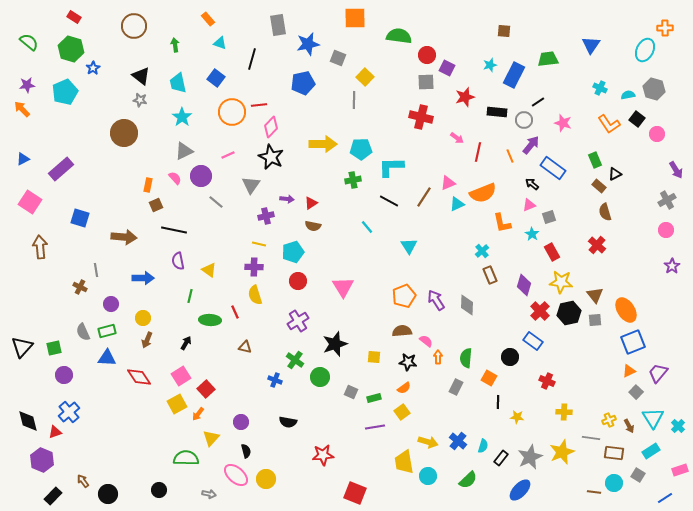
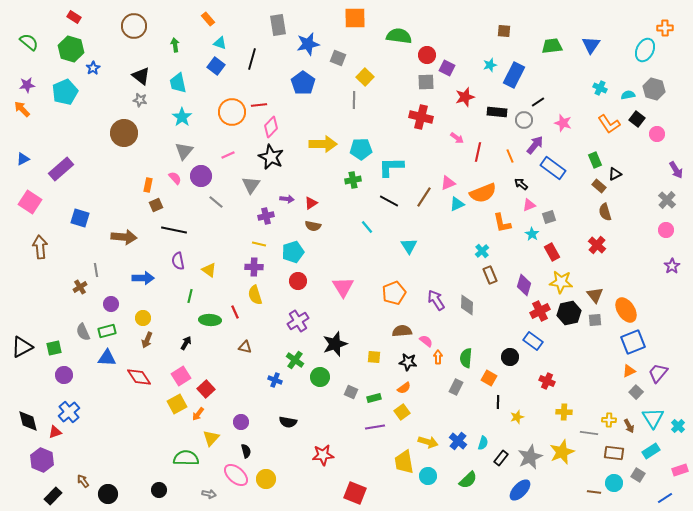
green trapezoid at (548, 59): moved 4 px right, 13 px up
blue square at (216, 78): moved 12 px up
blue pentagon at (303, 83): rotated 25 degrees counterclockwise
purple arrow at (531, 145): moved 4 px right
gray triangle at (184, 151): rotated 24 degrees counterclockwise
black arrow at (532, 184): moved 11 px left
gray cross at (667, 200): rotated 18 degrees counterclockwise
brown cross at (80, 287): rotated 32 degrees clockwise
orange pentagon at (404, 296): moved 10 px left, 3 px up
red cross at (540, 311): rotated 18 degrees clockwise
black triangle at (22, 347): rotated 20 degrees clockwise
yellow star at (517, 417): rotated 24 degrees counterclockwise
yellow cross at (609, 420): rotated 24 degrees clockwise
gray line at (591, 438): moved 2 px left, 5 px up
cyan semicircle at (483, 446): moved 3 px up
